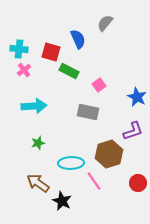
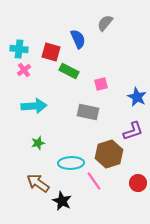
pink square: moved 2 px right, 1 px up; rotated 24 degrees clockwise
